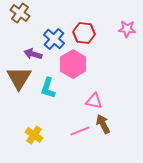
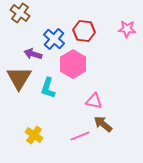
red hexagon: moved 2 px up
brown arrow: rotated 24 degrees counterclockwise
pink line: moved 5 px down
